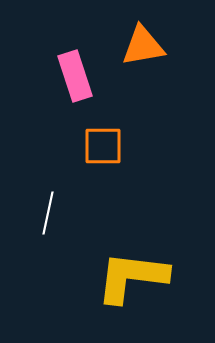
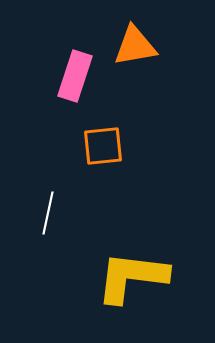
orange triangle: moved 8 px left
pink rectangle: rotated 36 degrees clockwise
orange square: rotated 6 degrees counterclockwise
